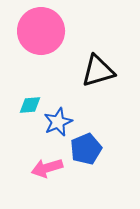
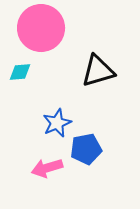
pink circle: moved 3 px up
cyan diamond: moved 10 px left, 33 px up
blue star: moved 1 px left, 1 px down
blue pentagon: rotated 12 degrees clockwise
